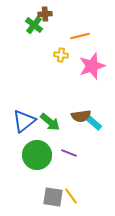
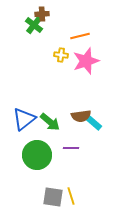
brown cross: moved 3 px left
pink star: moved 6 px left, 5 px up
blue triangle: moved 2 px up
purple line: moved 2 px right, 5 px up; rotated 21 degrees counterclockwise
yellow line: rotated 18 degrees clockwise
